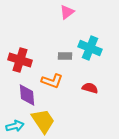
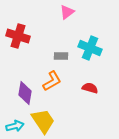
gray rectangle: moved 4 px left
red cross: moved 2 px left, 24 px up
orange L-shape: rotated 50 degrees counterclockwise
purple diamond: moved 2 px left, 2 px up; rotated 15 degrees clockwise
